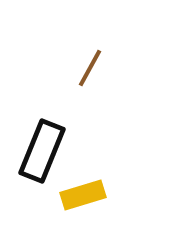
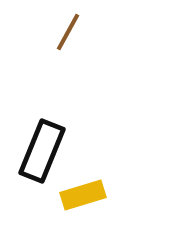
brown line: moved 22 px left, 36 px up
